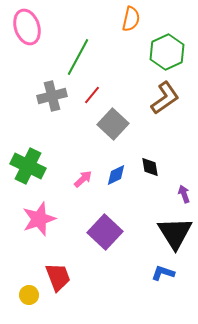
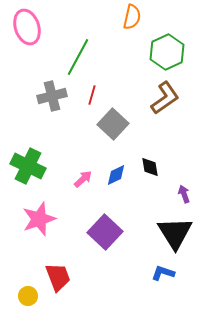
orange semicircle: moved 1 px right, 2 px up
red line: rotated 24 degrees counterclockwise
yellow circle: moved 1 px left, 1 px down
